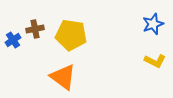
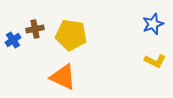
orange triangle: rotated 12 degrees counterclockwise
